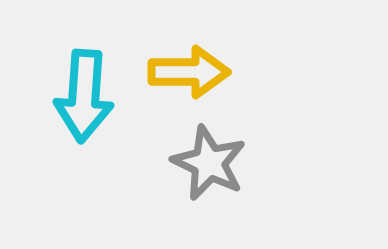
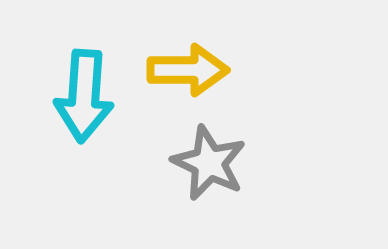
yellow arrow: moved 1 px left, 2 px up
